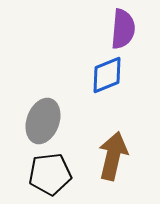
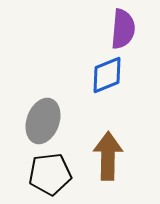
brown arrow: moved 5 px left; rotated 12 degrees counterclockwise
